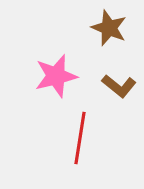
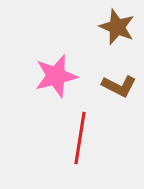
brown star: moved 8 px right, 1 px up
brown L-shape: rotated 12 degrees counterclockwise
